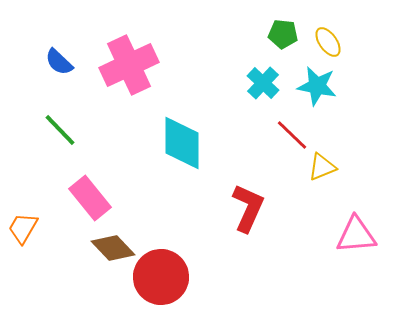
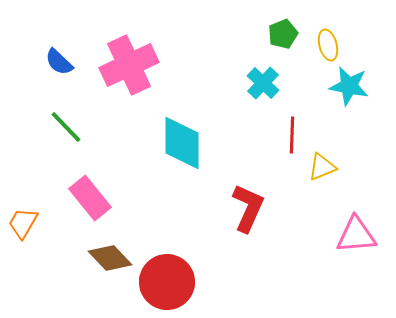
green pentagon: rotated 28 degrees counterclockwise
yellow ellipse: moved 3 px down; rotated 20 degrees clockwise
cyan star: moved 32 px right
green line: moved 6 px right, 3 px up
red line: rotated 48 degrees clockwise
orange trapezoid: moved 5 px up
brown diamond: moved 3 px left, 10 px down
red circle: moved 6 px right, 5 px down
